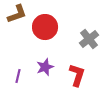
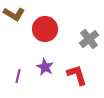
brown L-shape: moved 3 px left; rotated 50 degrees clockwise
red circle: moved 2 px down
purple star: rotated 24 degrees counterclockwise
red L-shape: rotated 35 degrees counterclockwise
